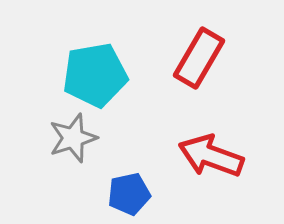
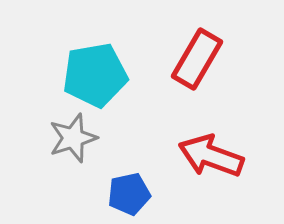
red rectangle: moved 2 px left, 1 px down
